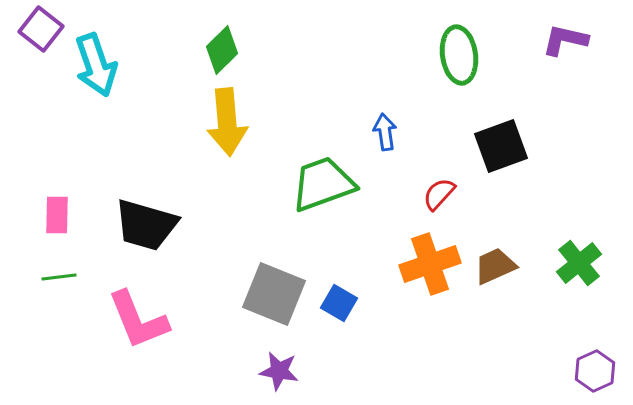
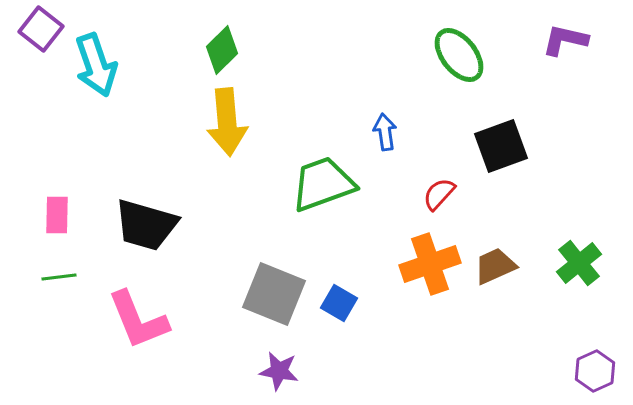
green ellipse: rotated 30 degrees counterclockwise
